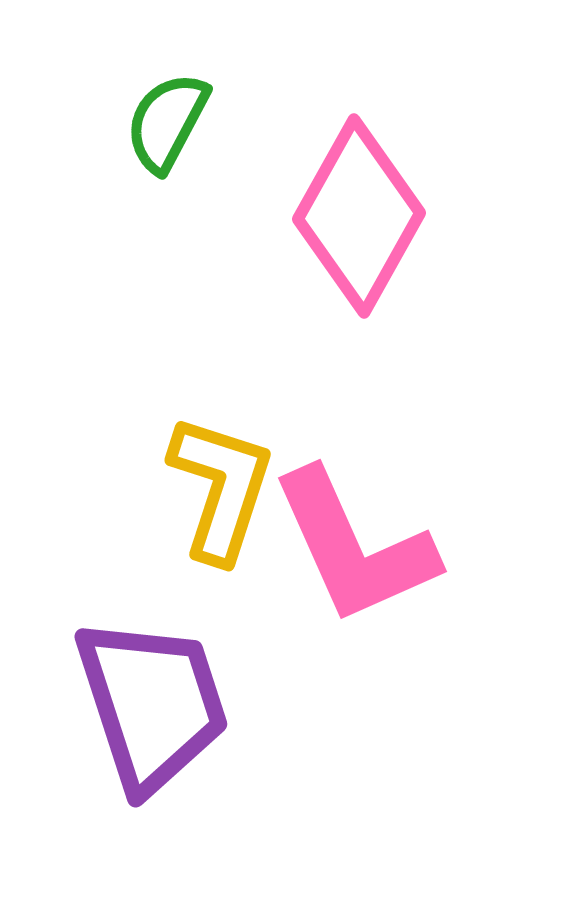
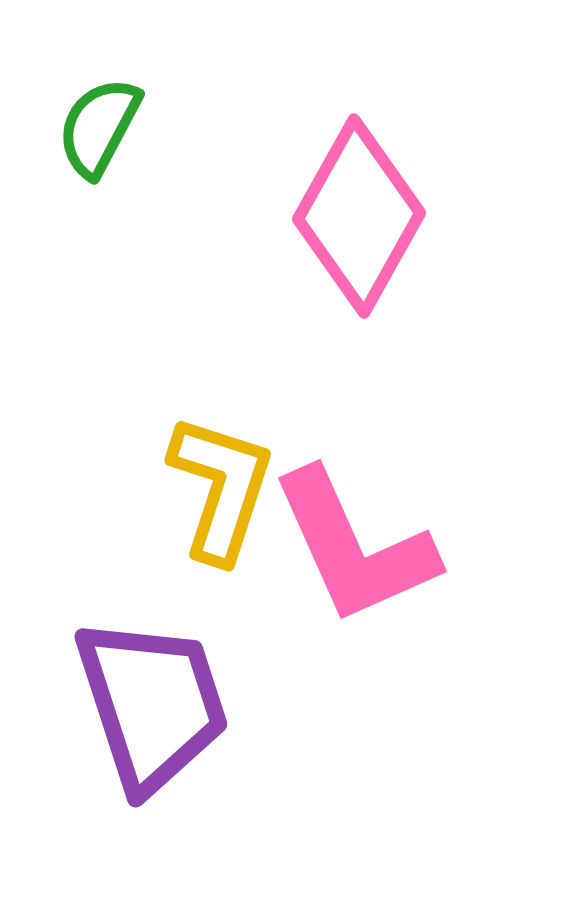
green semicircle: moved 68 px left, 5 px down
